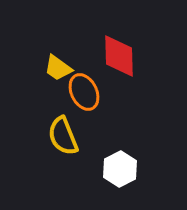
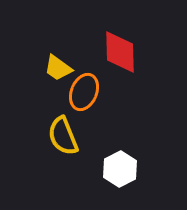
red diamond: moved 1 px right, 4 px up
orange ellipse: rotated 48 degrees clockwise
